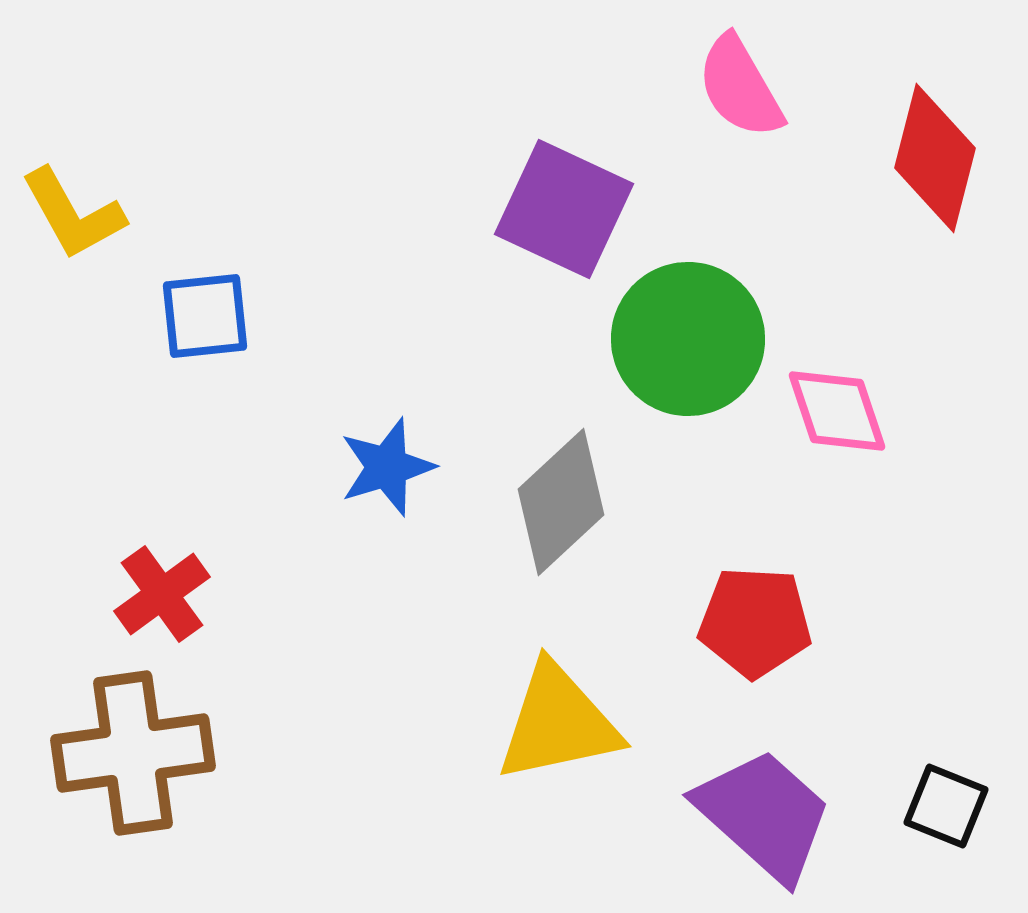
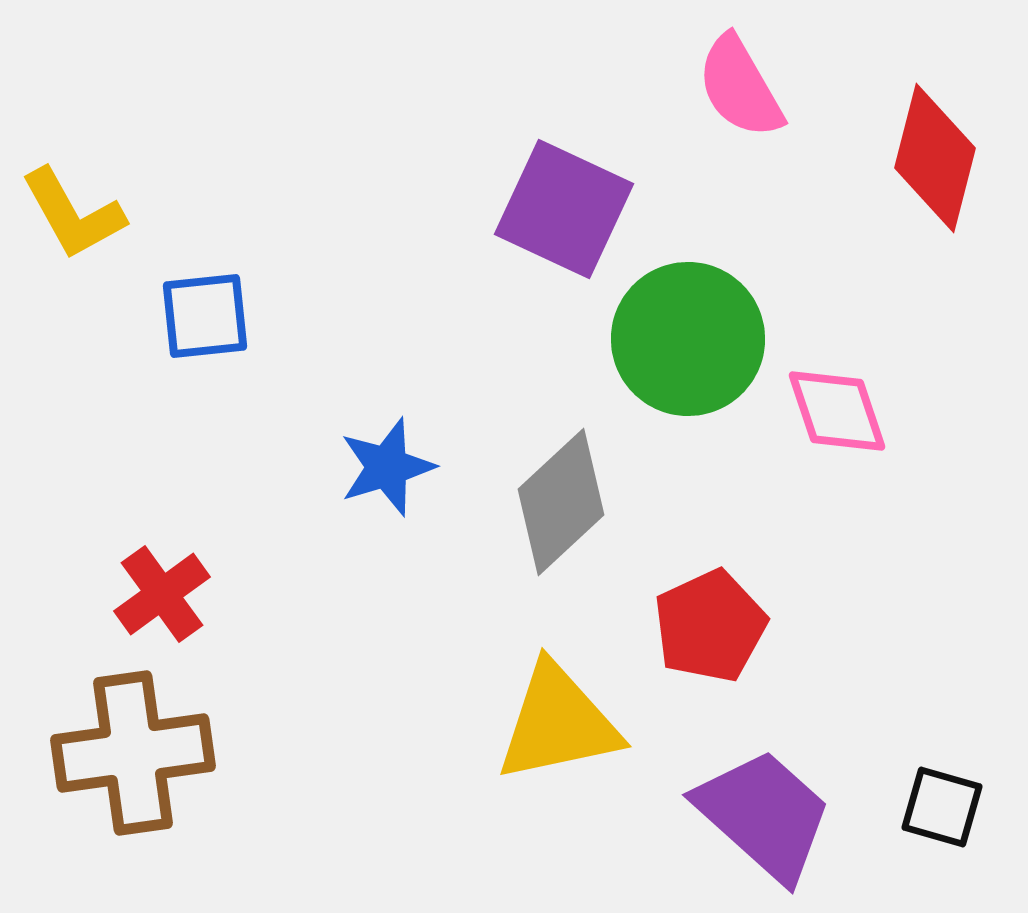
red pentagon: moved 45 px left, 4 px down; rotated 28 degrees counterclockwise
black square: moved 4 px left, 1 px down; rotated 6 degrees counterclockwise
